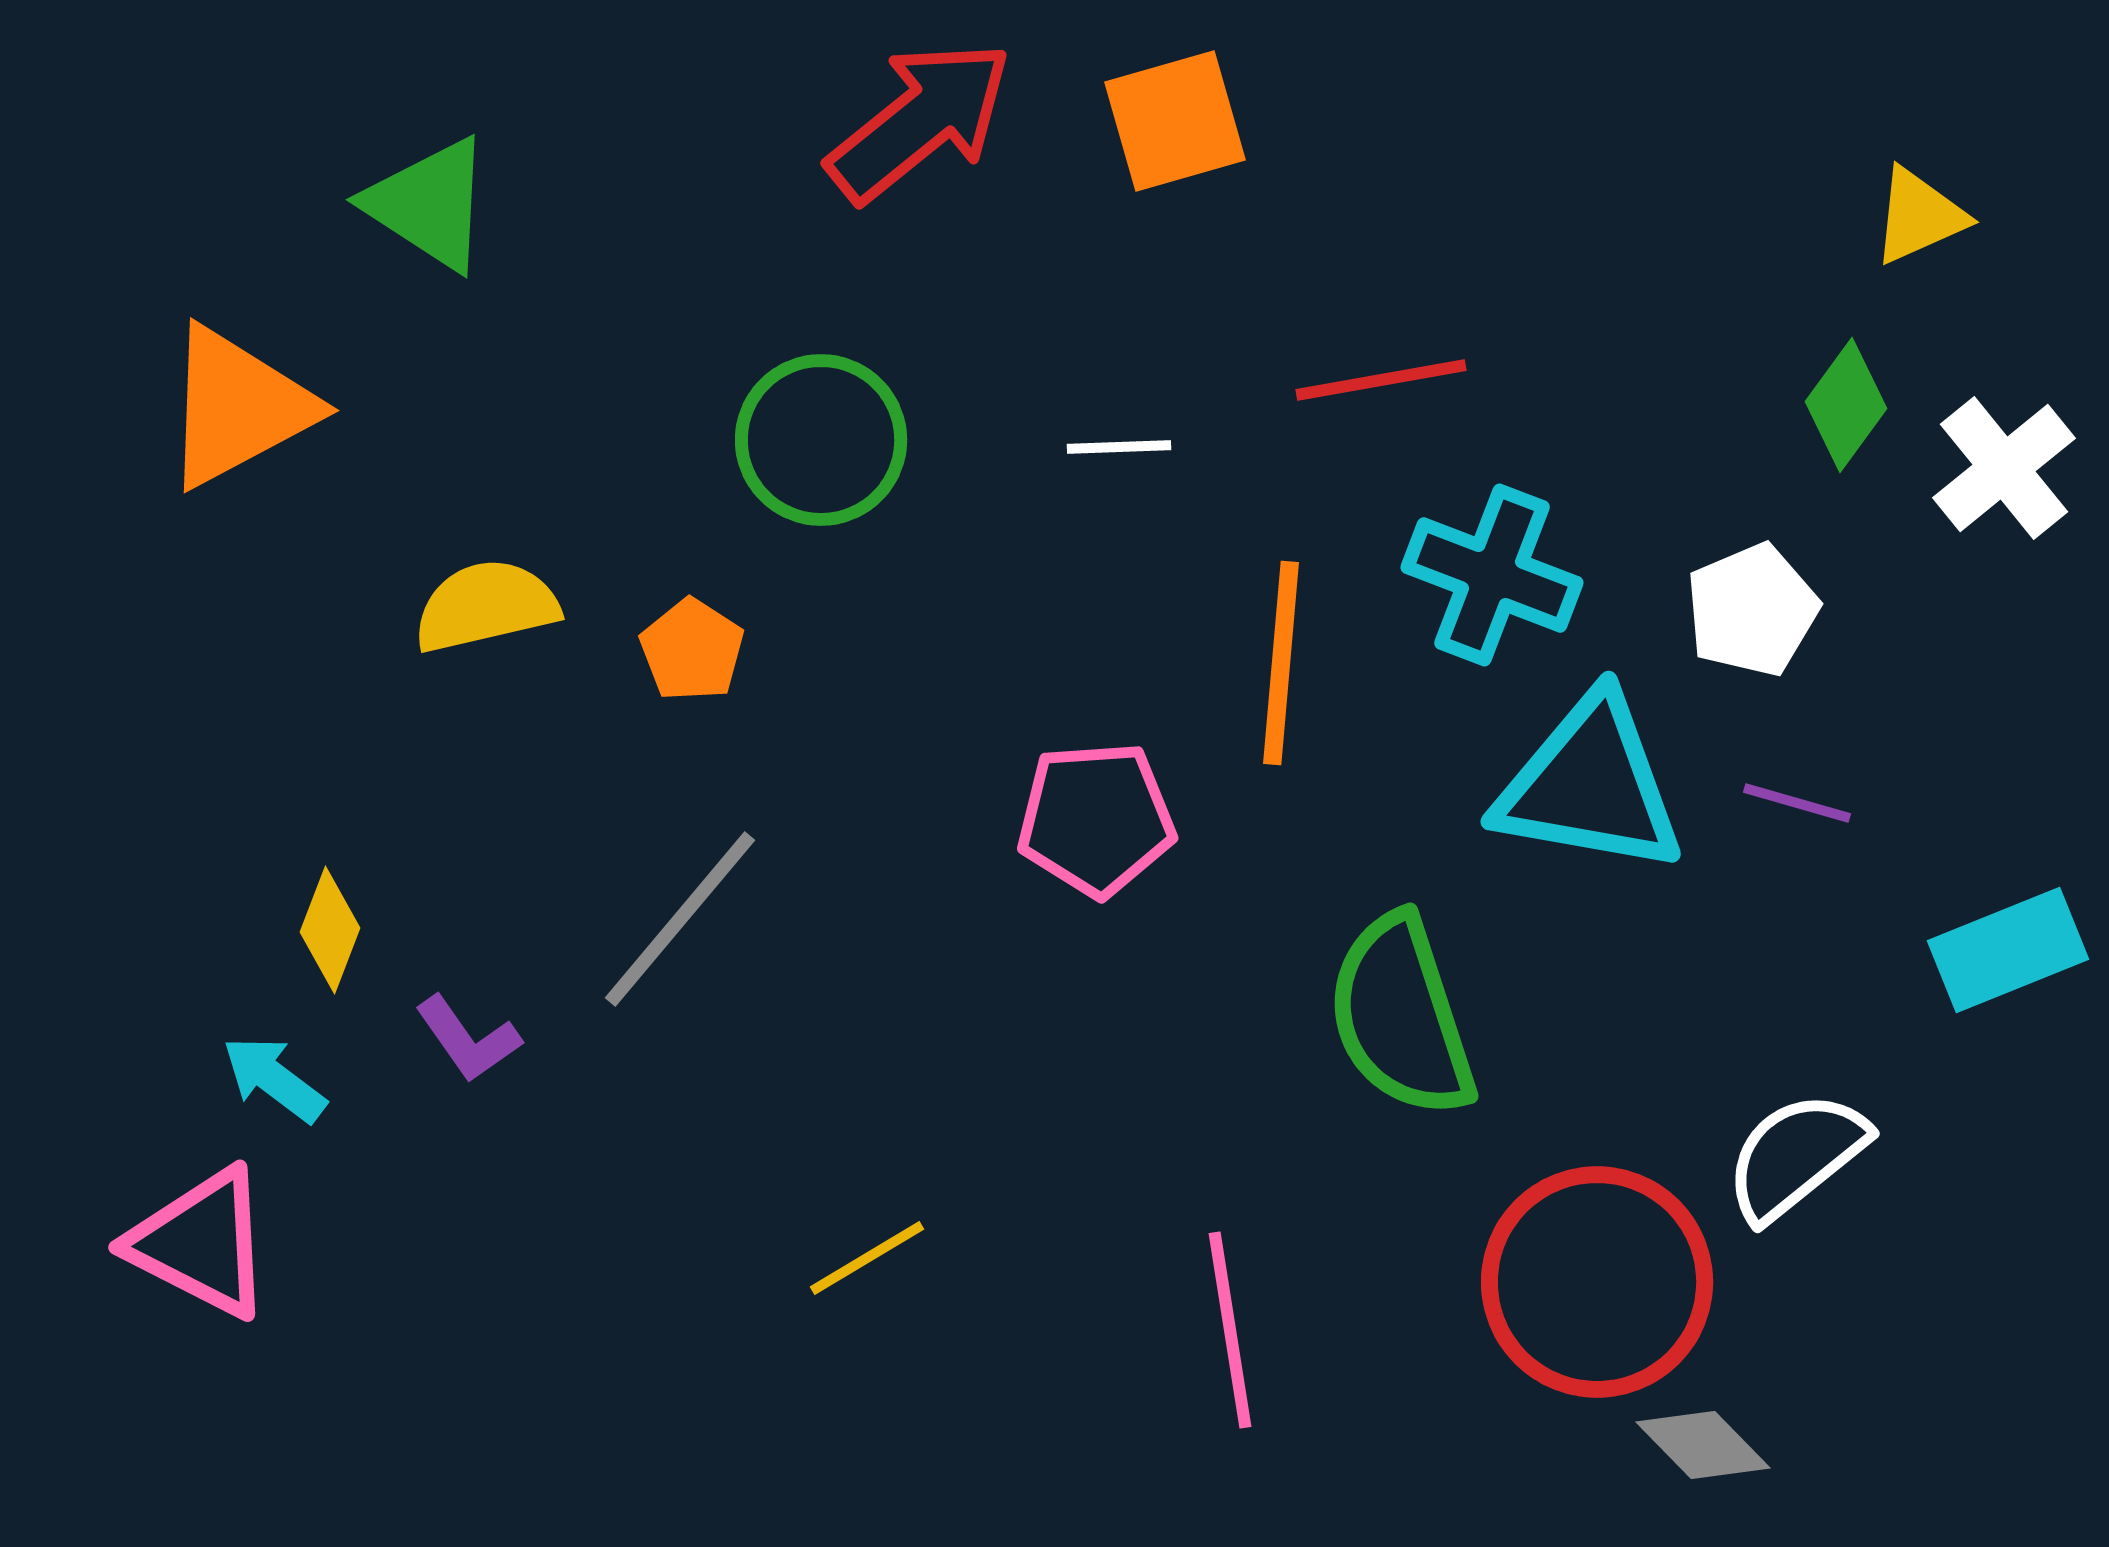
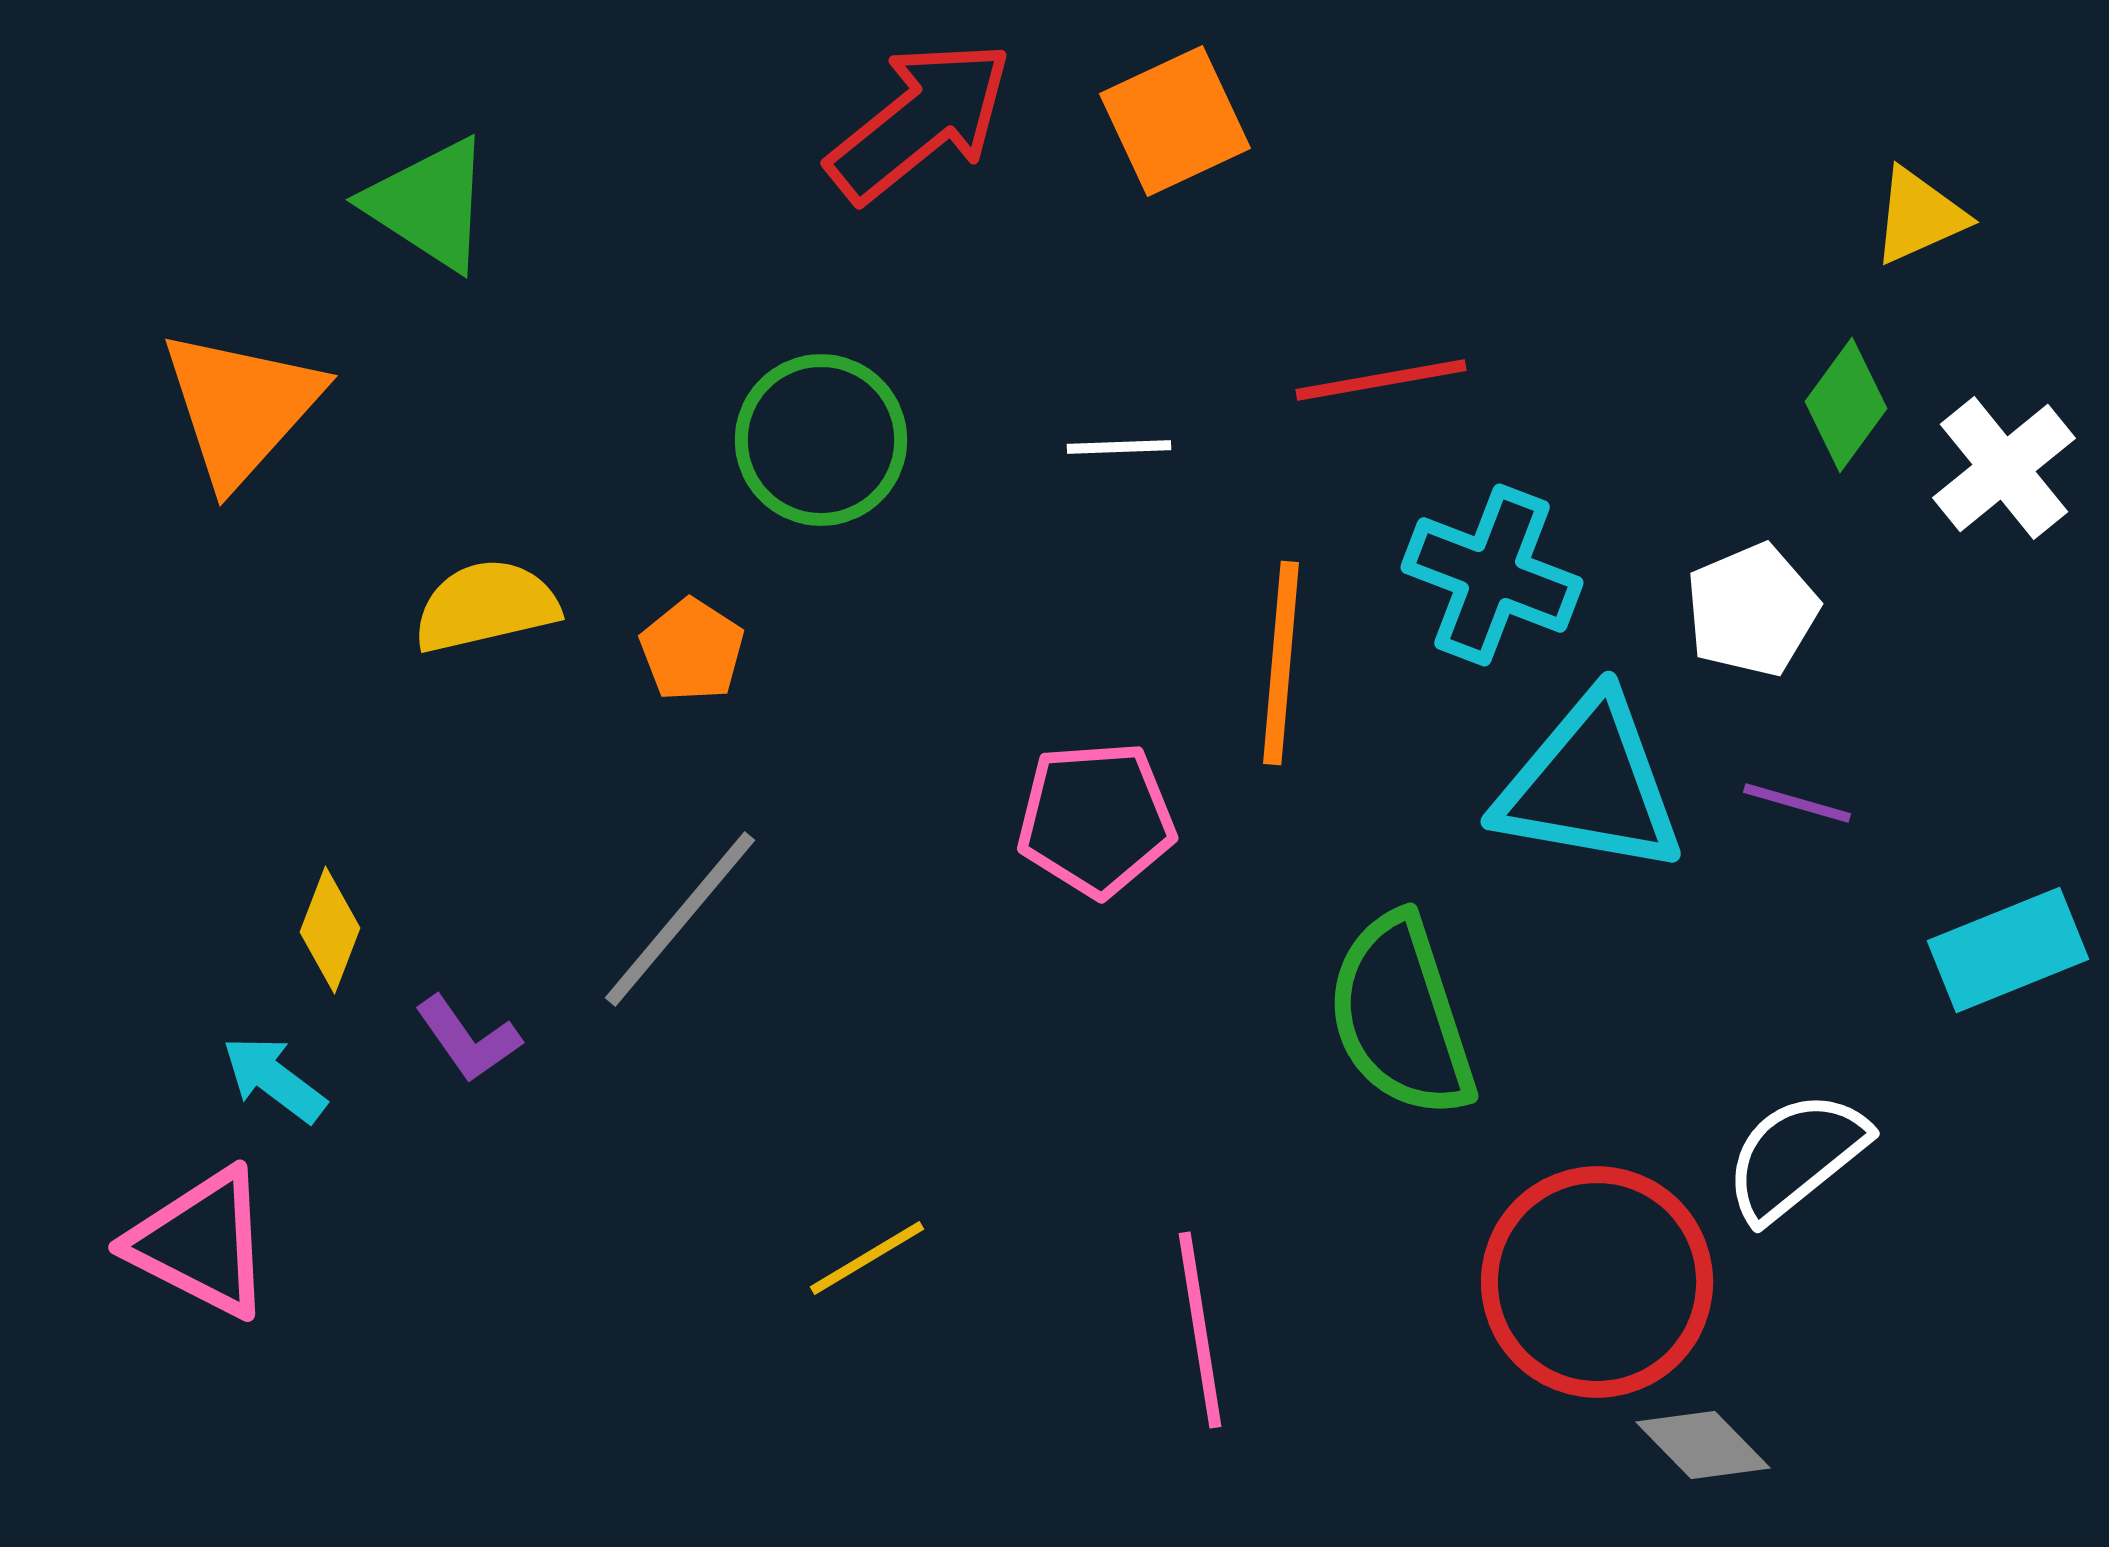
orange square: rotated 9 degrees counterclockwise
orange triangle: moved 3 px right; rotated 20 degrees counterclockwise
pink line: moved 30 px left
